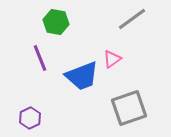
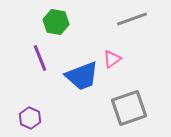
gray line: rotated 16 degrees clockwise
purple hexagon: rotated 10 degrees counterclockwise
